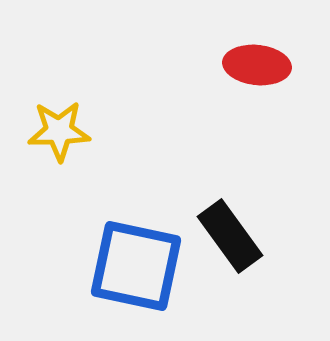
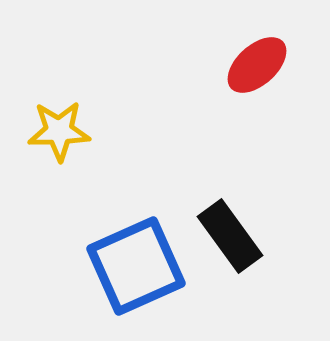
red ellipse: rotated 48 degrees counterclockwise
blue square: rotated 36 degrees counterclockwise
